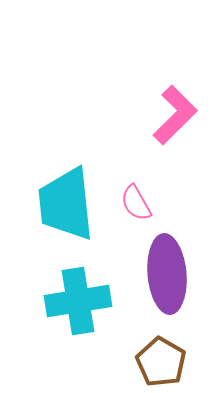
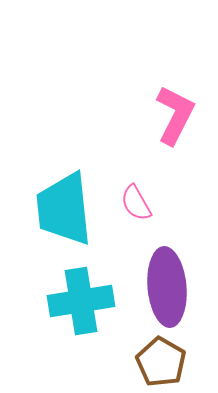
pink L-shape: rotated 18 degrees counterclockwise
cyan trapezoid: moved 2 px left, 5 px down
purple ellipse: moved 13 px down
cyan cross: moved 3 px right
